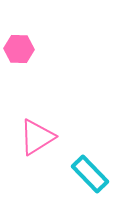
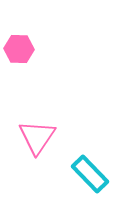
pink triangle: rotated 24 degrees counterclockwise
